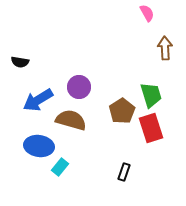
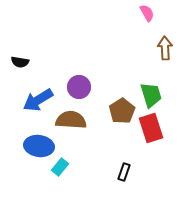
brown semicircle: rotated 12 degrees counterclockwise
